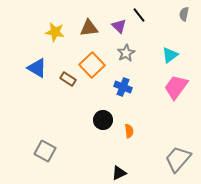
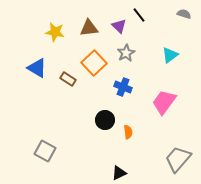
gray semicircle: rotated 96 degrees clockwise
orange square: moved 2 px right, 2 px up
pink trapezoid: moved 12 px left, 15 px down
black circle: moved 2 px right
orange semicircle: moved 1 px left, 1 px down
